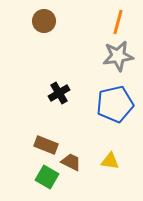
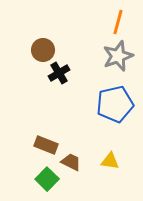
brown circle: moved 1 px left, 29 px down
gray star: rotated 12 degrees counterclockwise
black cross: moved 20 px up
green square: moved 2 px down; rotated 15 degrees clockwise
